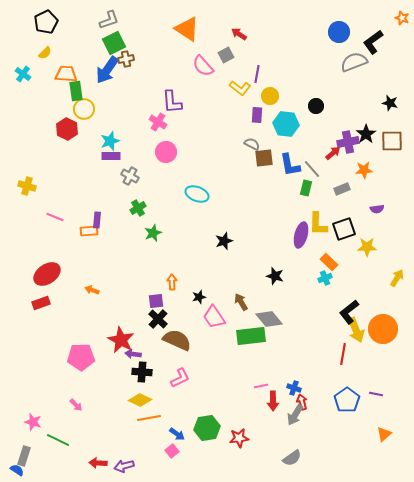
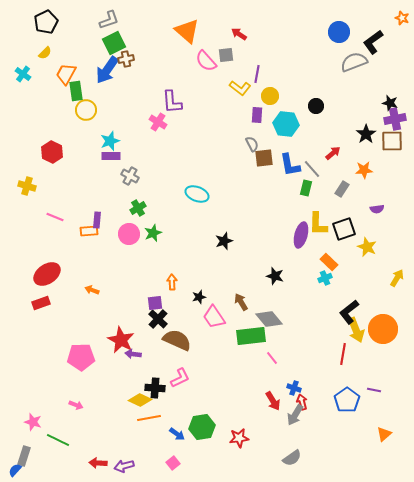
orange triangle at (187, 29): moved 2 px down; rotated 8 degrees clockwise
gray square at (226, 55): rotated 21 degrees clockwise
pink semicircle at (203, 66): moved 3 px right, 5 px up
orange trapezoid at (66, 74): rotated 65 degrees counterclockwise
yellow circle at (84, 109): moved 2 px right, 1 px down
red hexagon at (67, 129): moved 15 px left, 23 px down
purple cross at (348, 142): moved 47 px right, 23 px up
gray semicircle at (252, 144): rotated 35 degrees clockwise
pink circle at (166, 152): moved 37 px left, 82 px down
gray rectangle at (342, 189): rotated 35 degrees counterclockwise
yellow star at (367, 247): rotated 24 degrees clockwise
purple square at (156, 301): moved 1 px left, 2 px down
black cross at (142, 372): moved 13 px right, 16 px down
pink line at (261, 386): moved 11 px right, 28 px up; rotated 64 degrees clockwise
purple line at (376, 394): moved 2 px left, 4 px up
red arrow at (273, 401): rotated 30 degrees counterclockwise
pink arrow at (76, 405): rotated 24 degrees counterclockwise
green hexagon at (207, 428): moved 5 px left, 1 px up
pink square at (172, 451): moved 1 px right, 12 px down
blue semicircle at (17, 470): moved 2 px left; rotated 80 degrees counterclockwise
